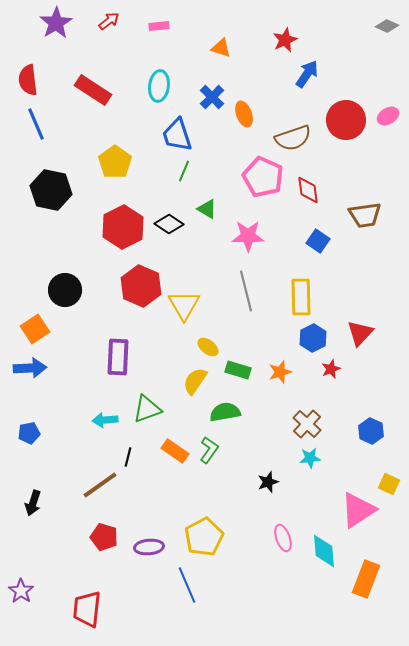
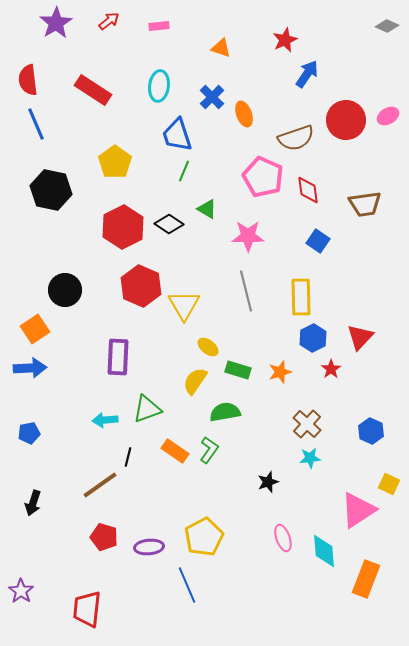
brown semicircle at (293, 138): moved 3 px right
brown trapezoid at (365, 215): moved 11 px up
red triangle at (360, 333): moved 4 px down
red star at (331, 369): rotated 12 degrees counterclockwise
